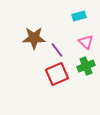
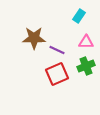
cyan rectangle: rotated 40 degrees counterclockwise
pink triangle: rotated 42 degrees counterclockwise
purple line: rotated 28 degrees counterclockwise
